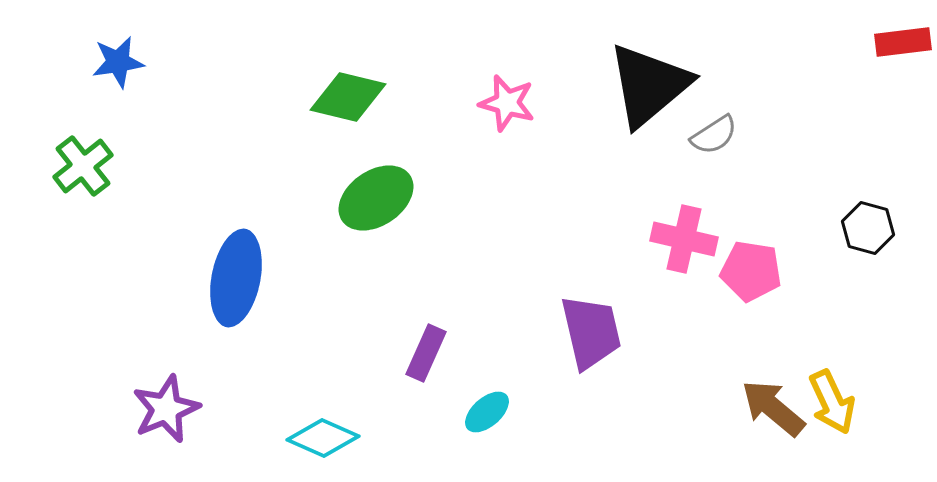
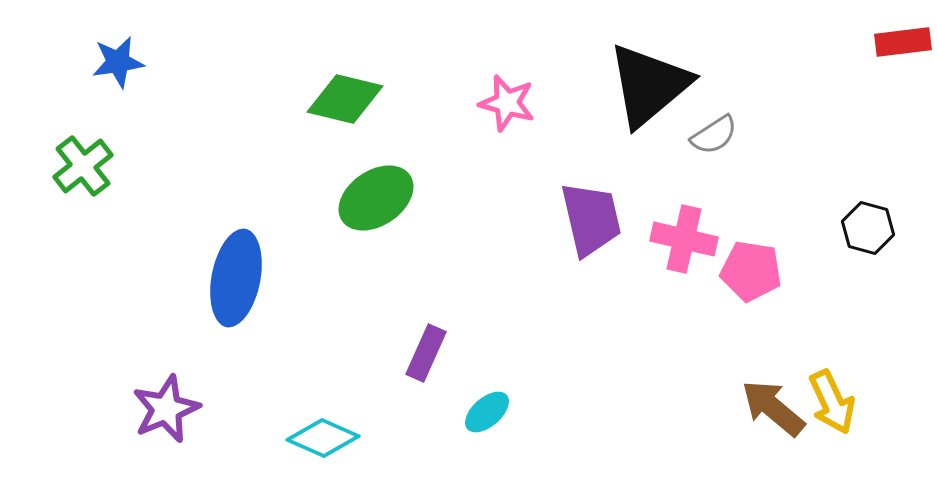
green diamond: moved 3 px left, 2 px down
purple trapezoid: moved 113 px up
